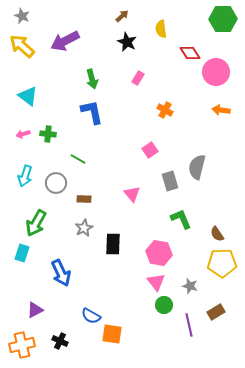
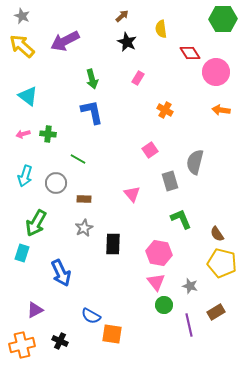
gray semicircle at (197, 167): moved 2 px left, 5 px up
yellow pentagon at (222, 263): rotated 16 degrees clockwise
